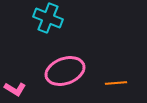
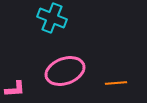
cyan cross: moved 4 px right
pink L-shape: rotated 35 degrees counterclockwise
